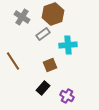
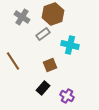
cyan cross: moved 2 px right; rotated 18 degrees clockwise
